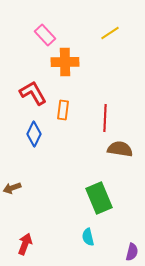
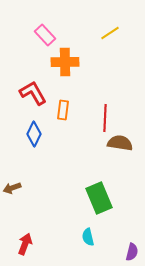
brown semicircle: moved 6 px up
